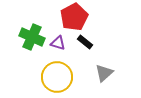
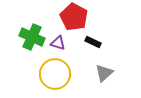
red pentagon: rotated 16 degrees counterclockwise
black rectangle: moved 8 px right; rotated 14 degrees counterclockwise
yellow circle: moved 2 px left, 3 px up
